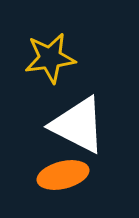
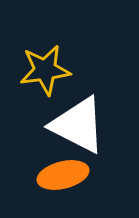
yellow star: moved 5 px left, 12 px down
